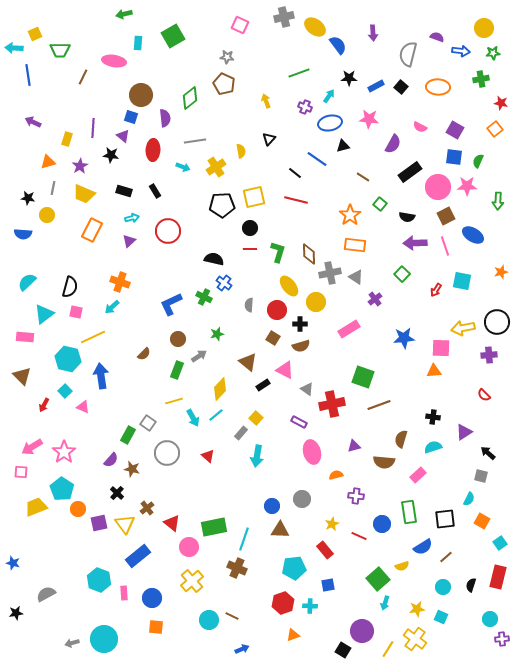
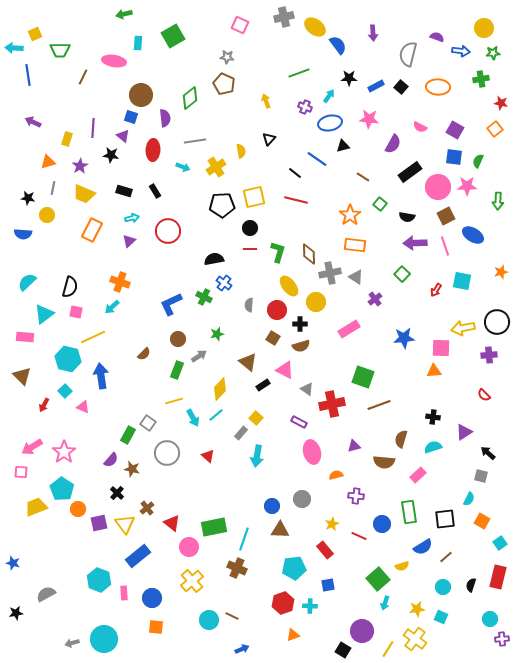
black semicircle at (214, 259): rotated 24 degrees counterclockwise
